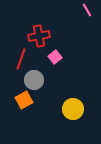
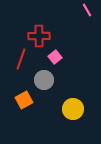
red cross: rotated 10 degrees clockwise
gray circle: moved 10 px right
